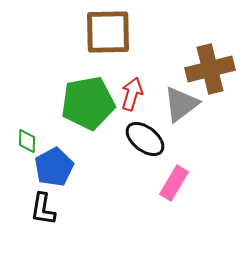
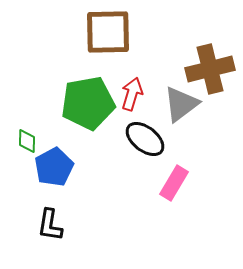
black L-shape: moved 7 px right, 16 px down
